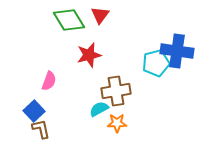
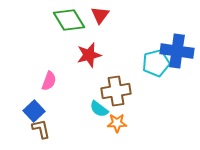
cyan semicircle: rotated 114 degrees counterclockwise
